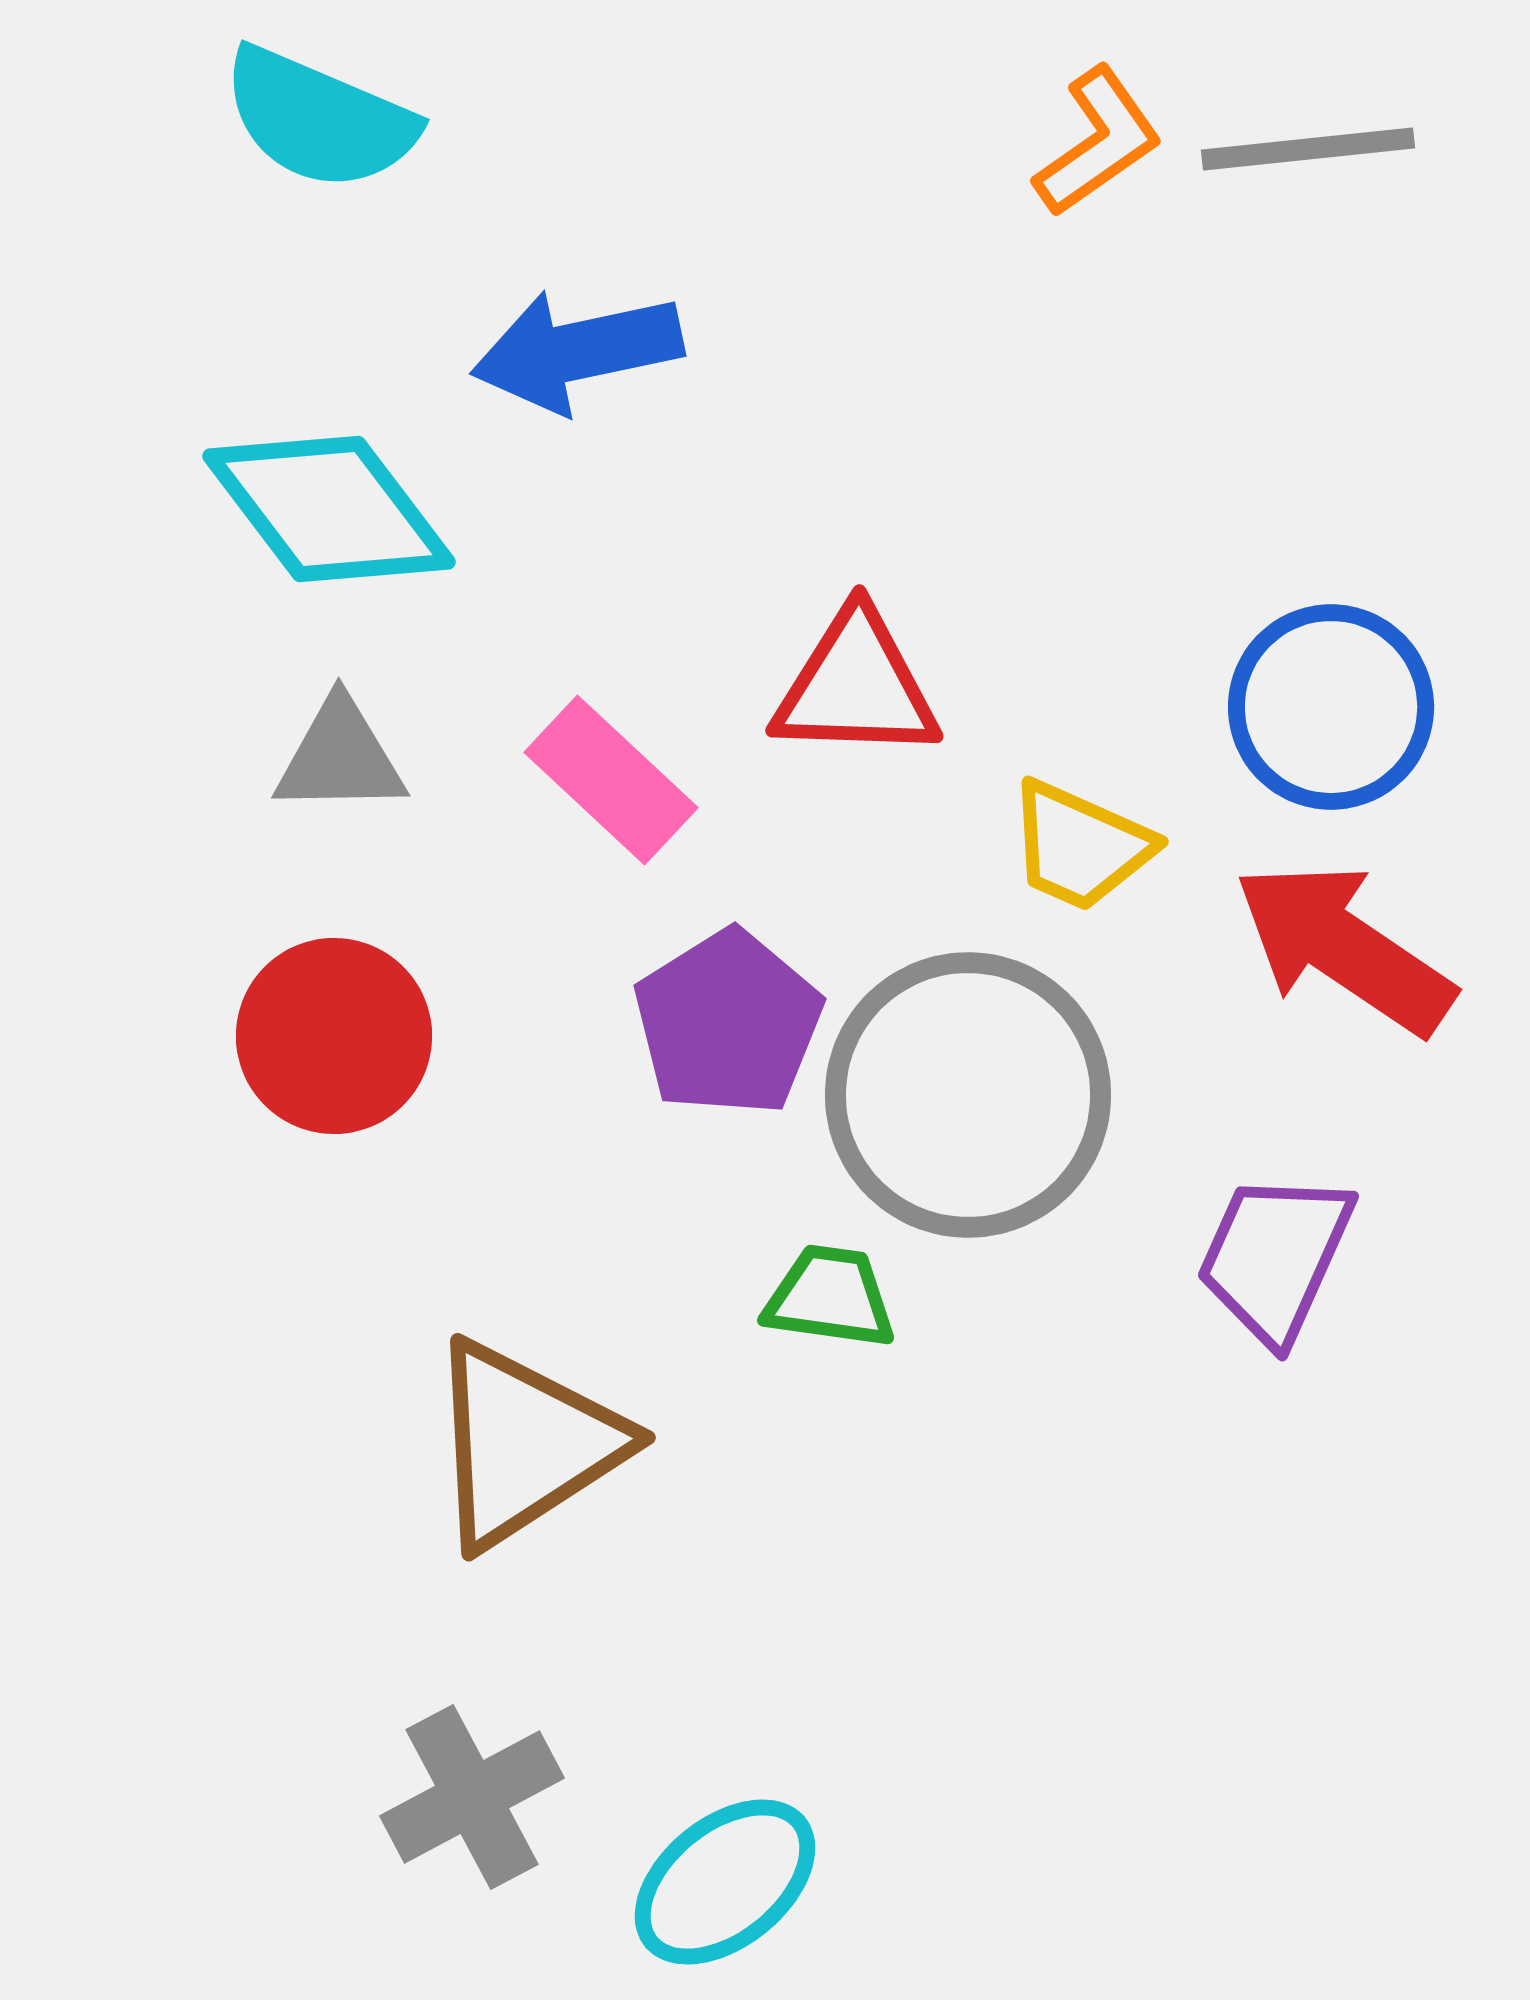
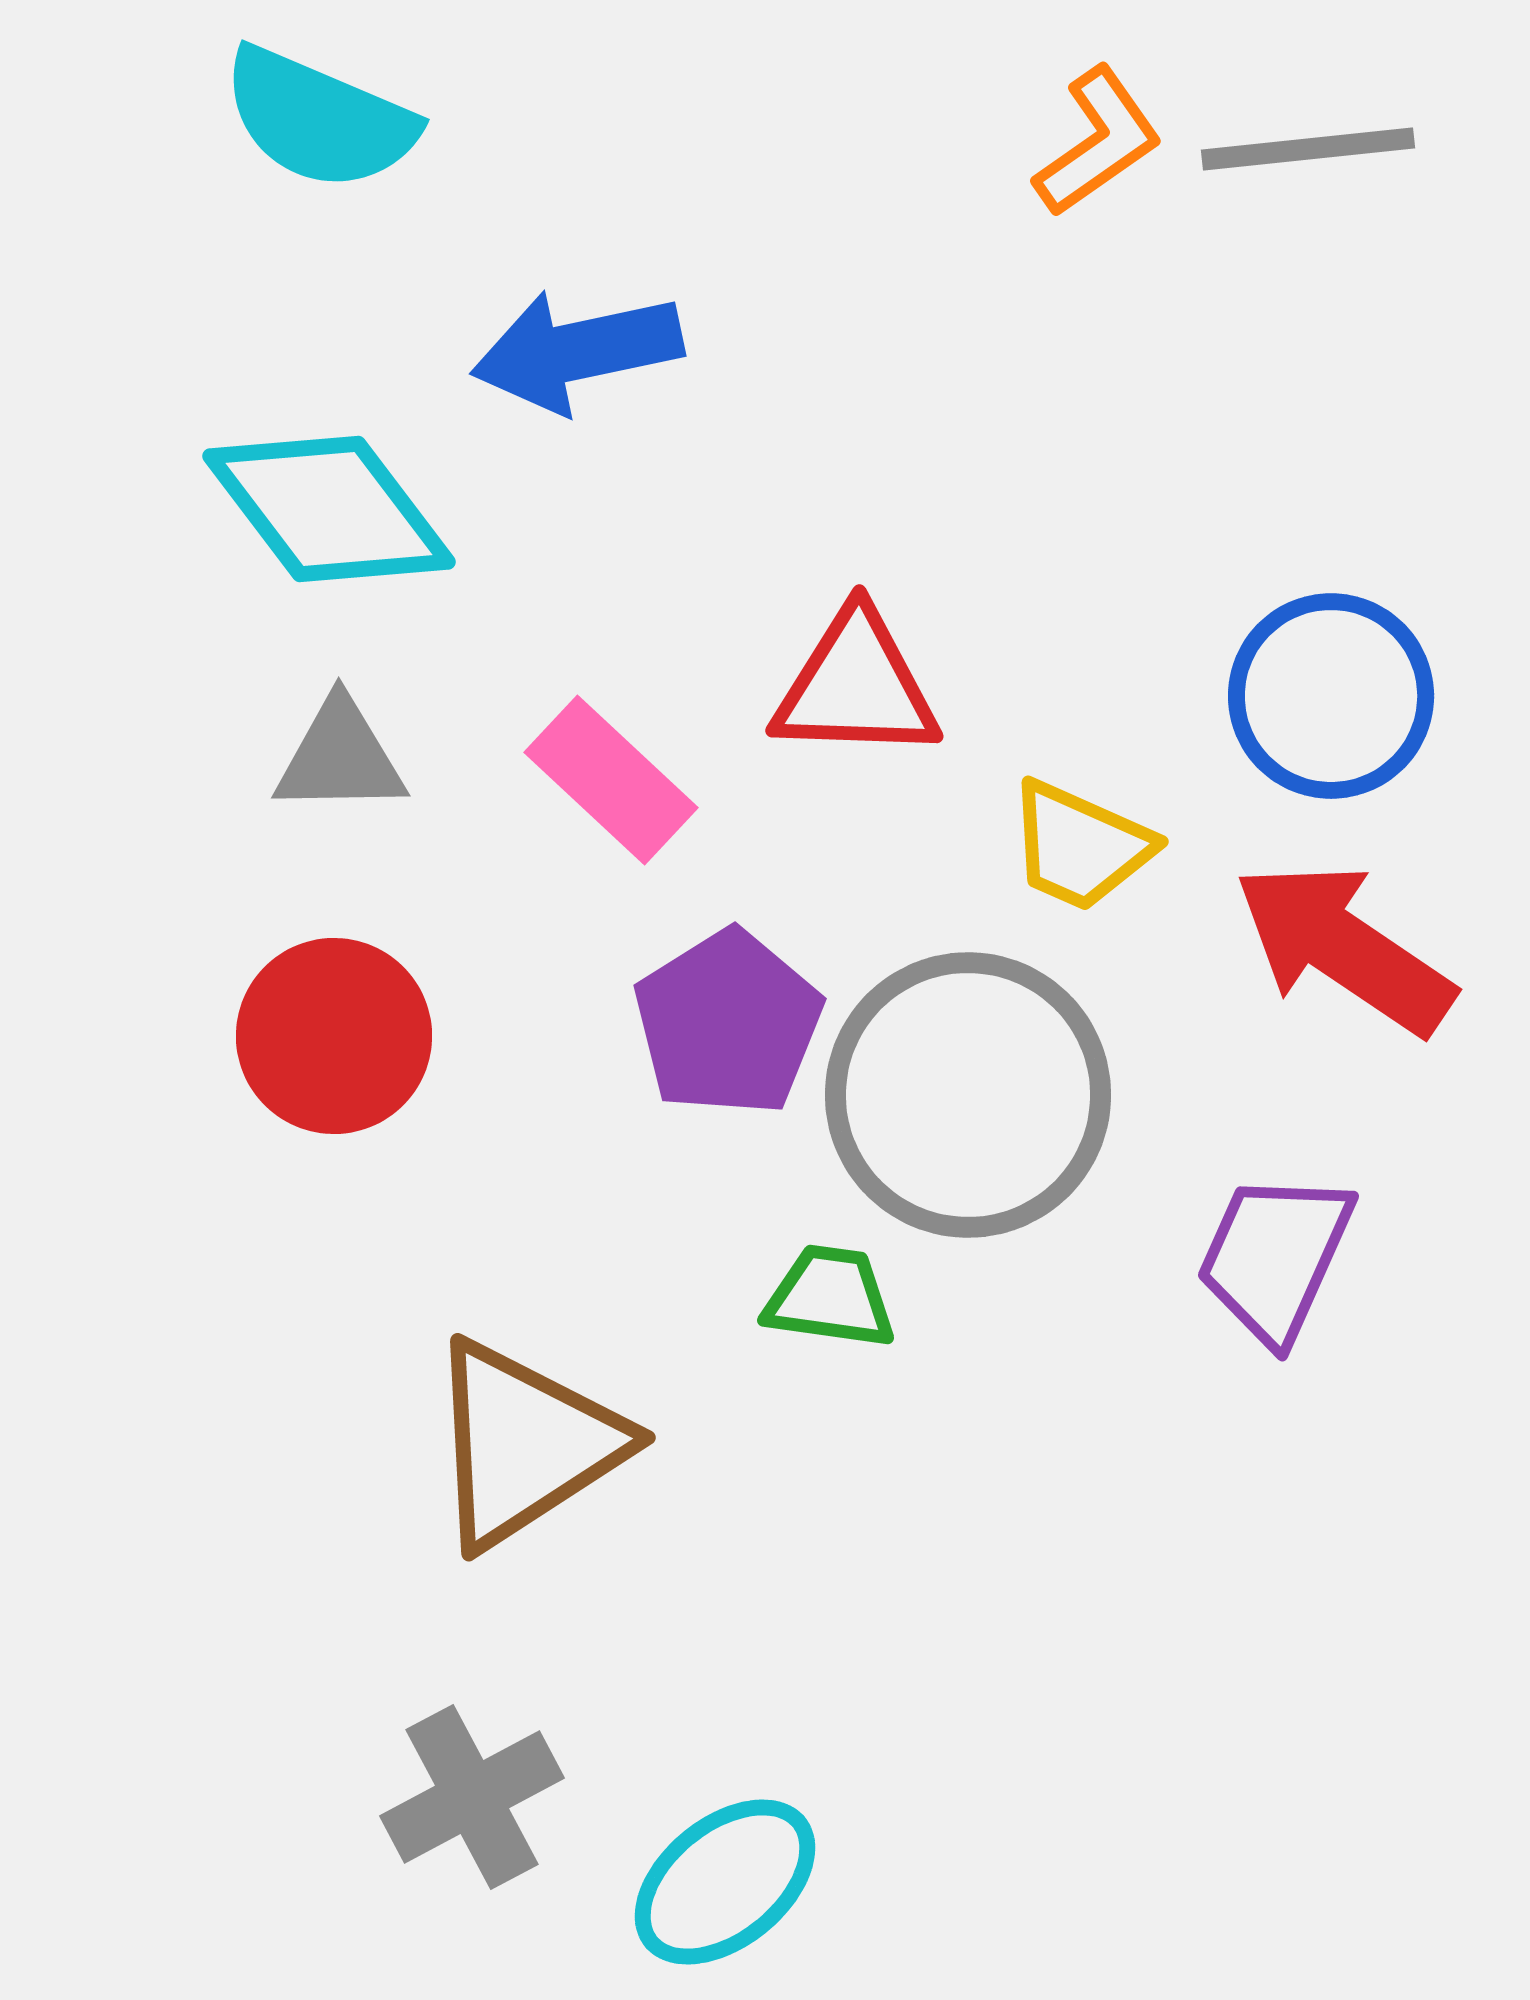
blue circle: moved 11 px up
